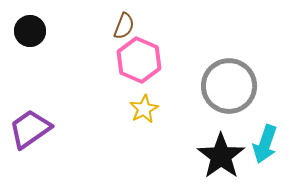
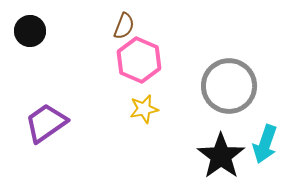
yellow star: rotated 16 degrees clockwise
purple trapezoid: moved 16 px right, 6 px up
